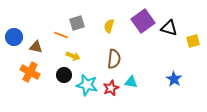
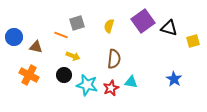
orange cross: moved 1 px left, 3 px down
